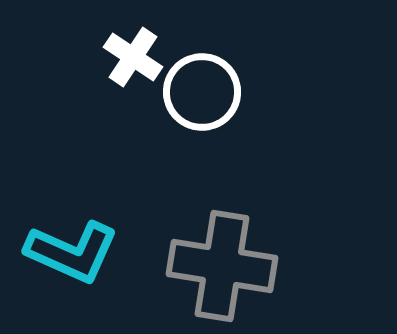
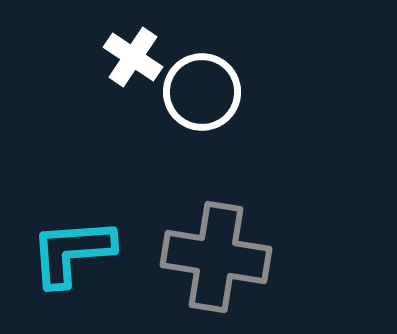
cyan L-shape: rotated 152 degrees clockwise
gray cross: moved 6 px left, 9 px up
